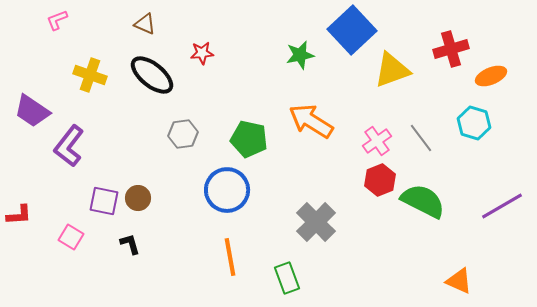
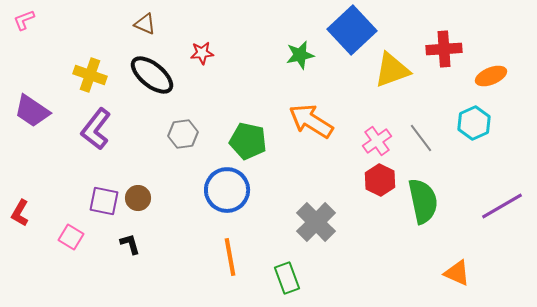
pink L-shape: moved 33 px left
red cross: moved 7 px left; rotated 12 degrees clockwise
cyan hexagon: rotated 20 degrees clockwise
green pentagon: moved 1 px left, 2 px down
purple L-shape: moved 27 px right, 17 px up
red hexagon: rotated 12 degrees counterclockwise
green semicircle: rotated 51 degrees clockwise
red L-shape: moved 1 px right, 2 px up; rotated 124 degrees clockwise
orange triangle: moved 2 px left, 8 px up
